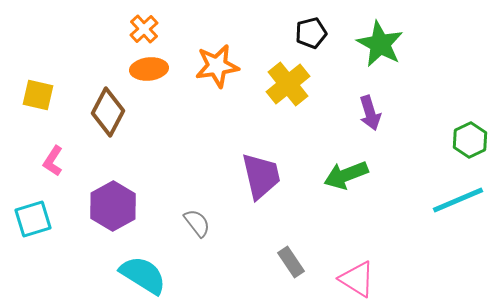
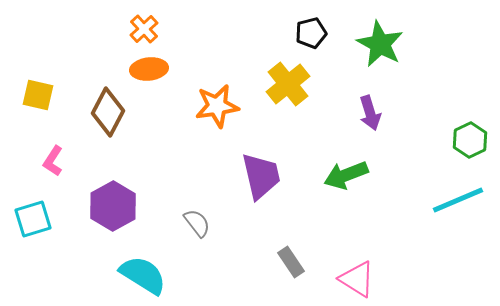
orange star: moved 40 px down
